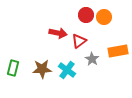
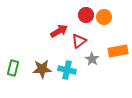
red arrow: moved 1 px right, 2 px up; rotated 42 degrees counterclockwise
cyan cross: rotated 24 degrees counterclockwise
